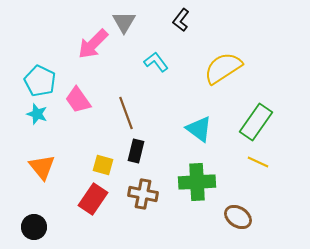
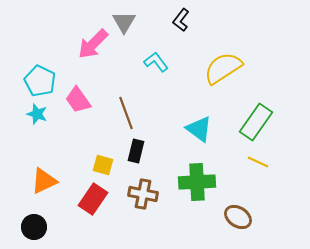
orange triangle: moved 2 px right, 14 px down; rotated 44 degrees clockwise
